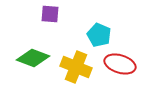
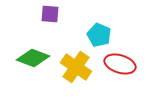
yellow cross: rotated 12 degrees clockwise
